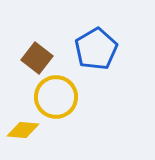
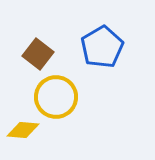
blue pentagon: moved 6 px right, 2 px up
brown square: moved 1 px right, 4 px up
